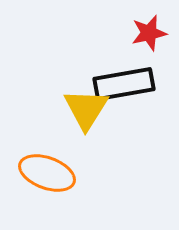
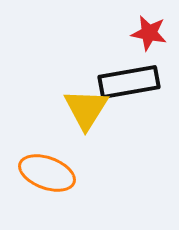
red star: rotated 24 degrees clockwise
black rectangle: moved 5 px right, 2 px up
